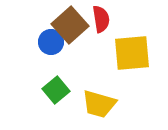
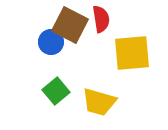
brown square: rotated 21 degrees counterclockwise
green square: moved 1 px down
yellow trapezoid: moved 2 px up
